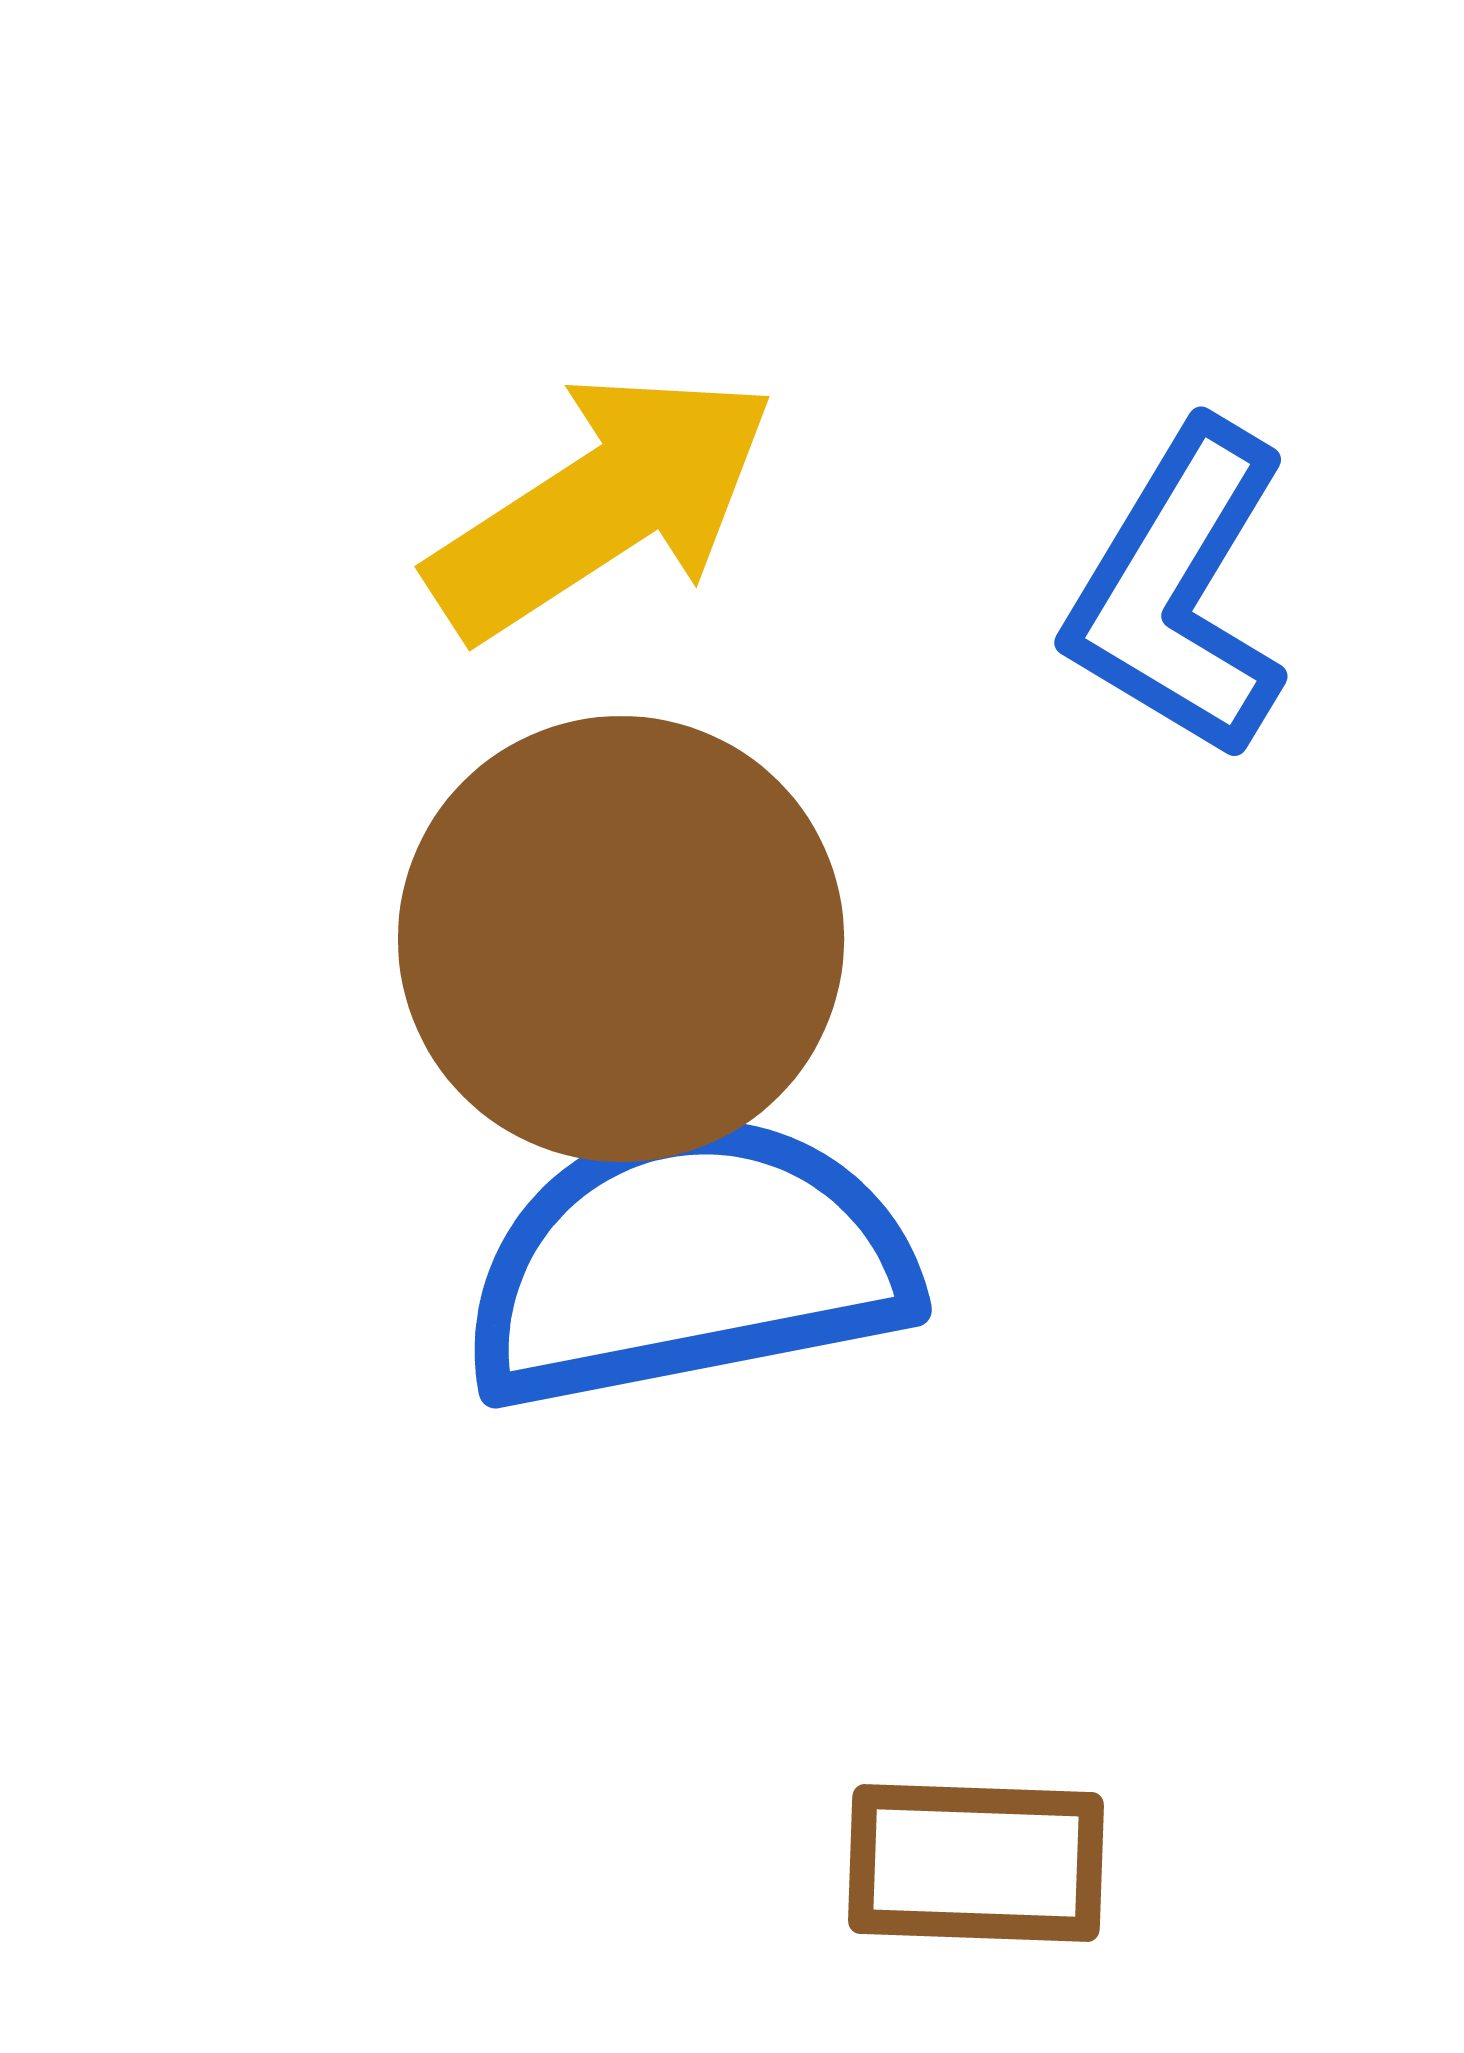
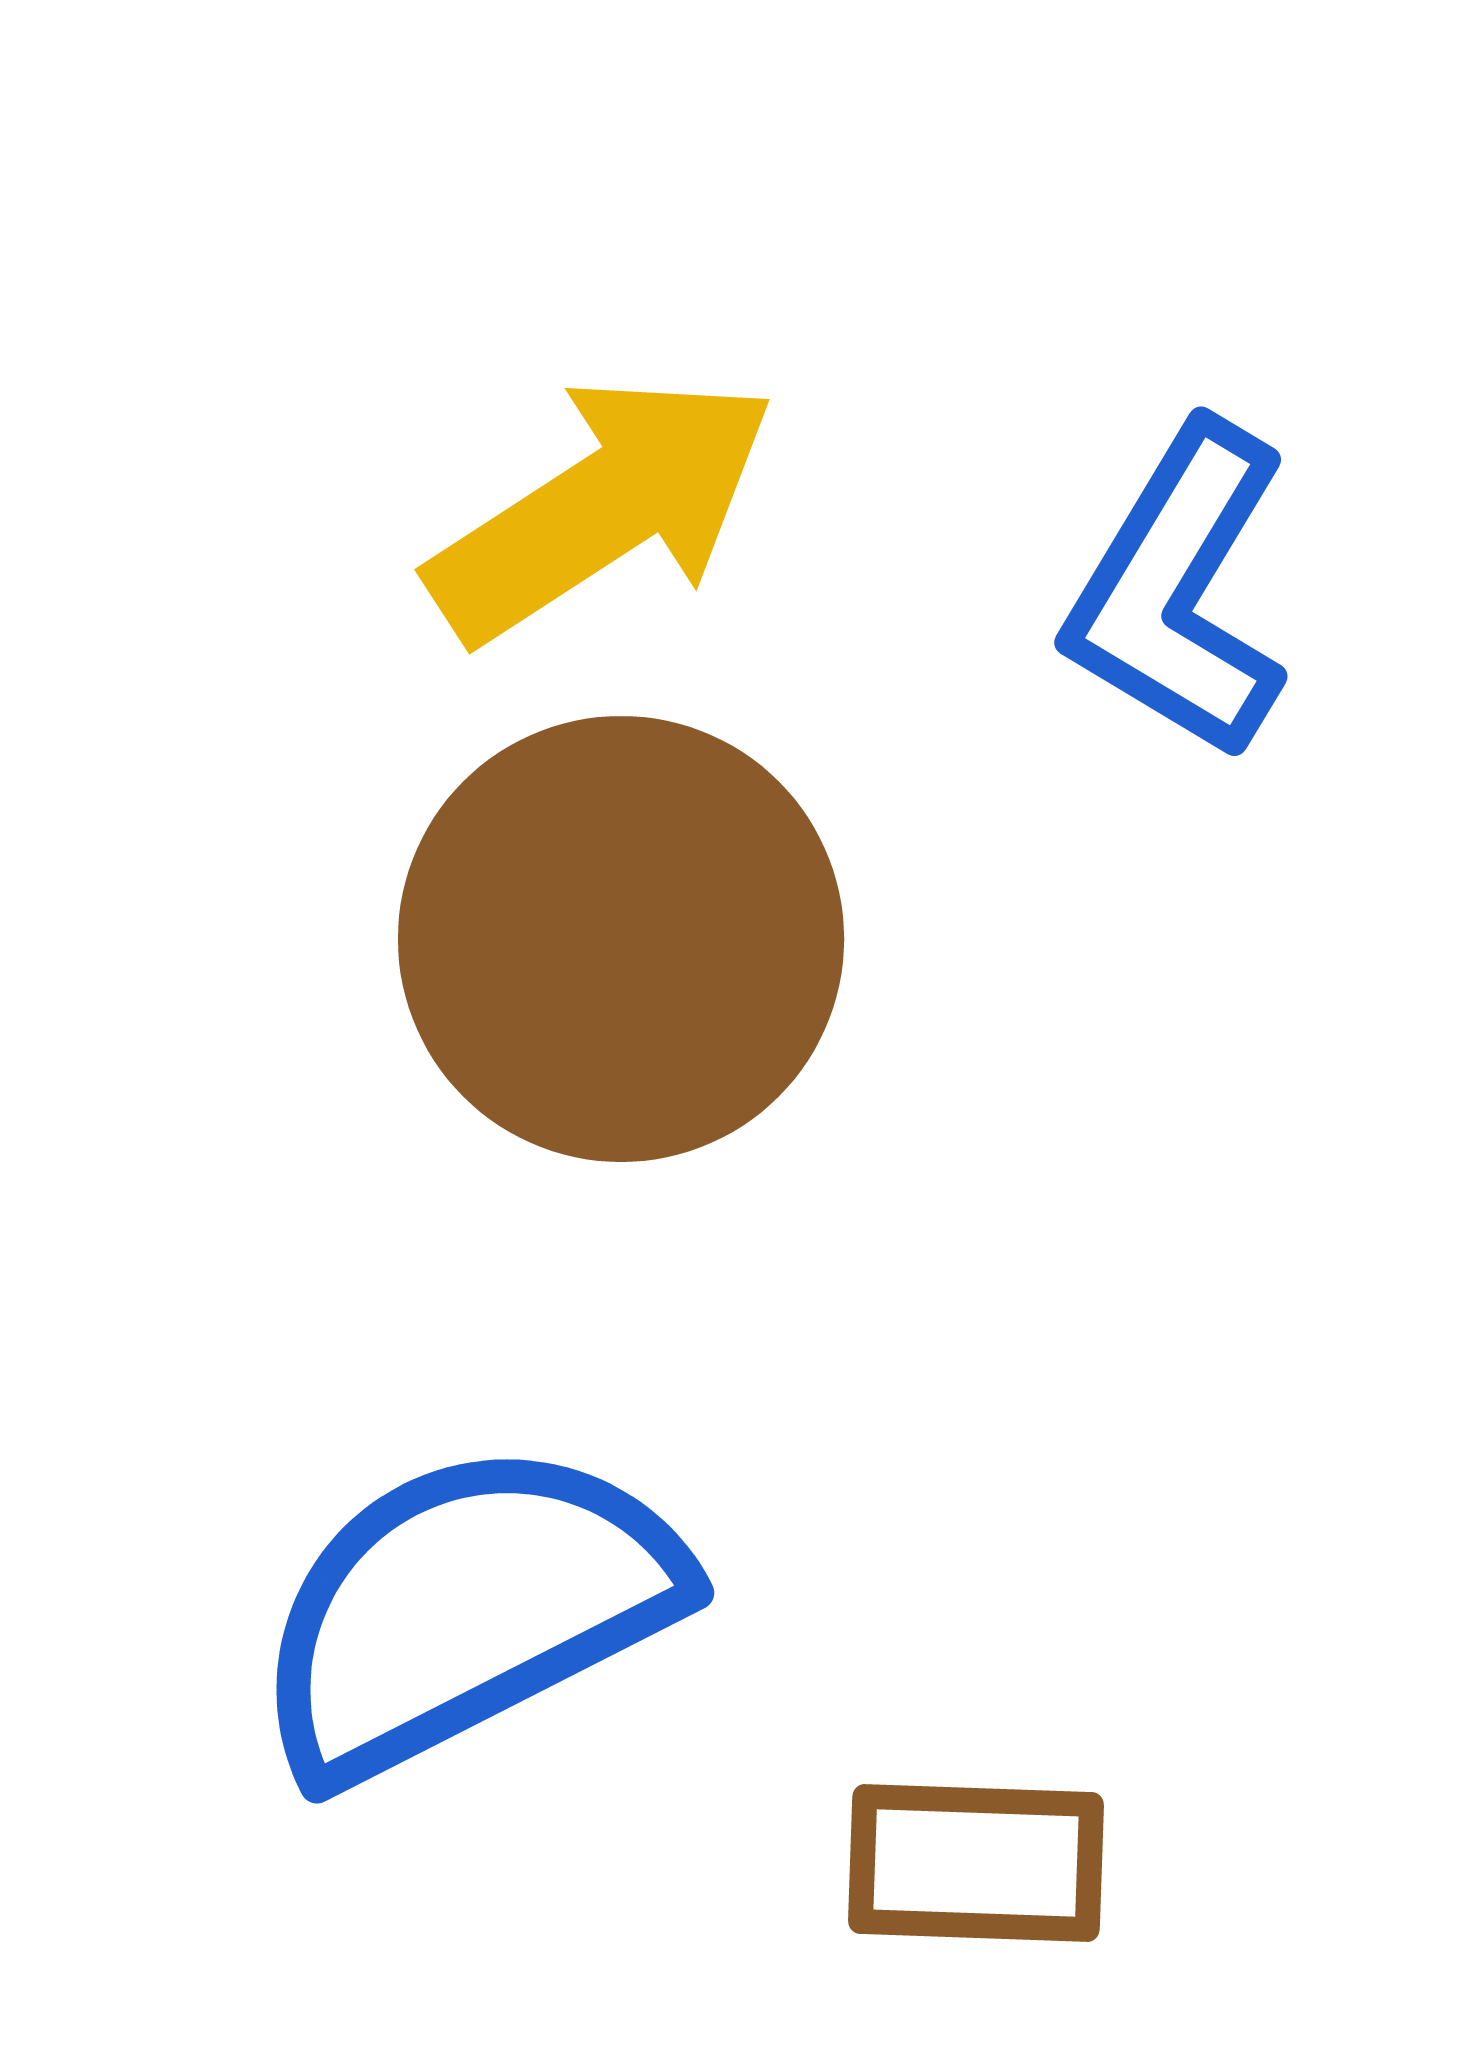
yellow arrow: moved 3 px down
blue semicircle: moved 222 px left, 347 px down; rotated 16 degrees counterclockwise
